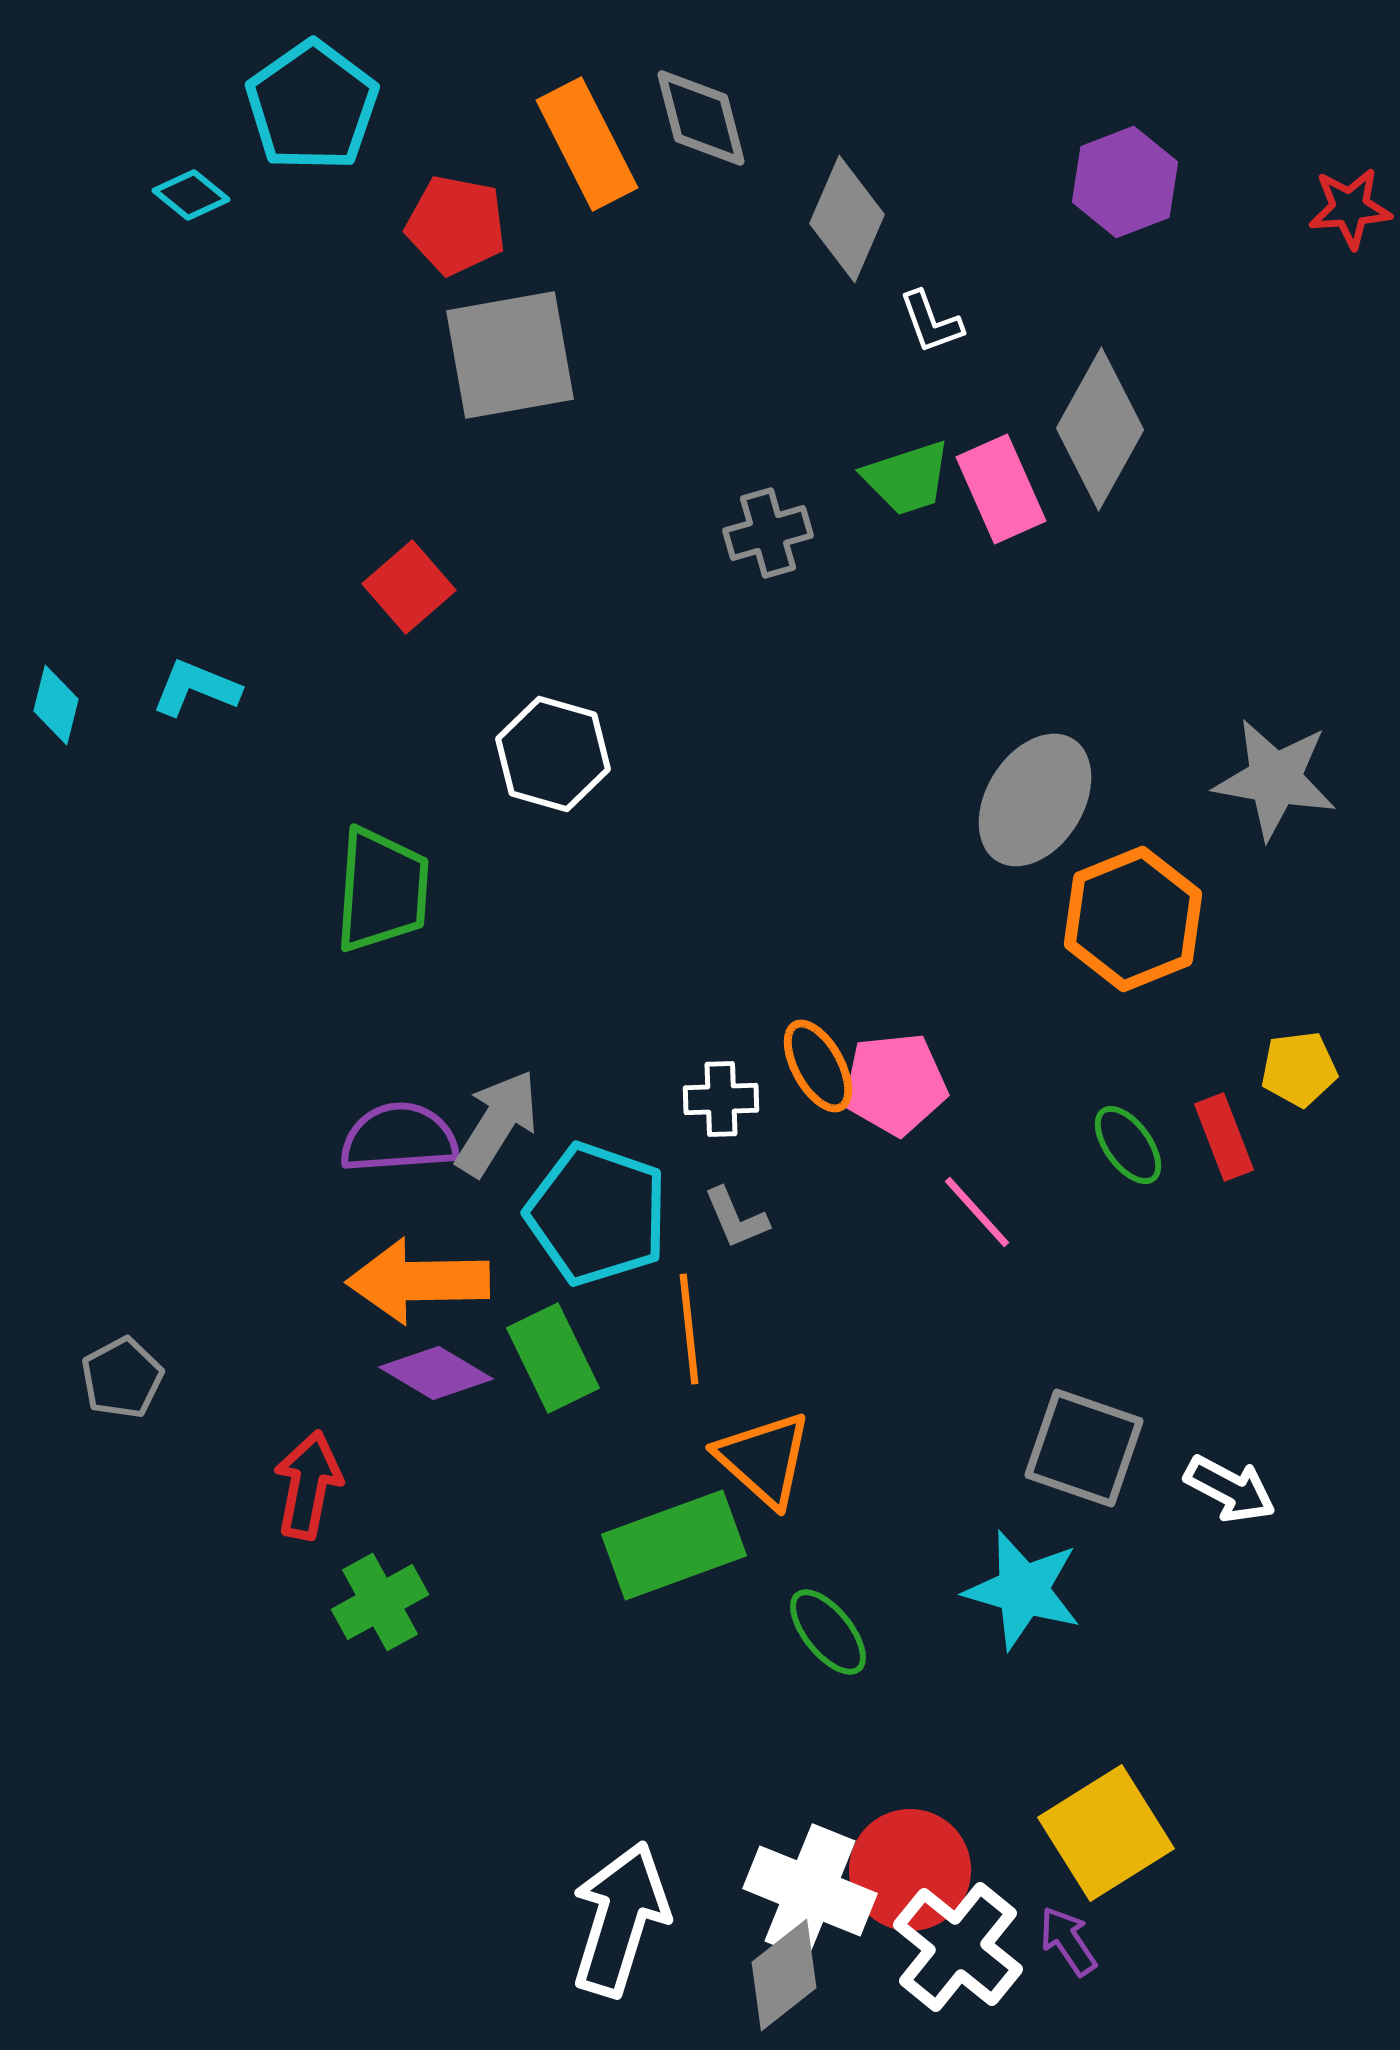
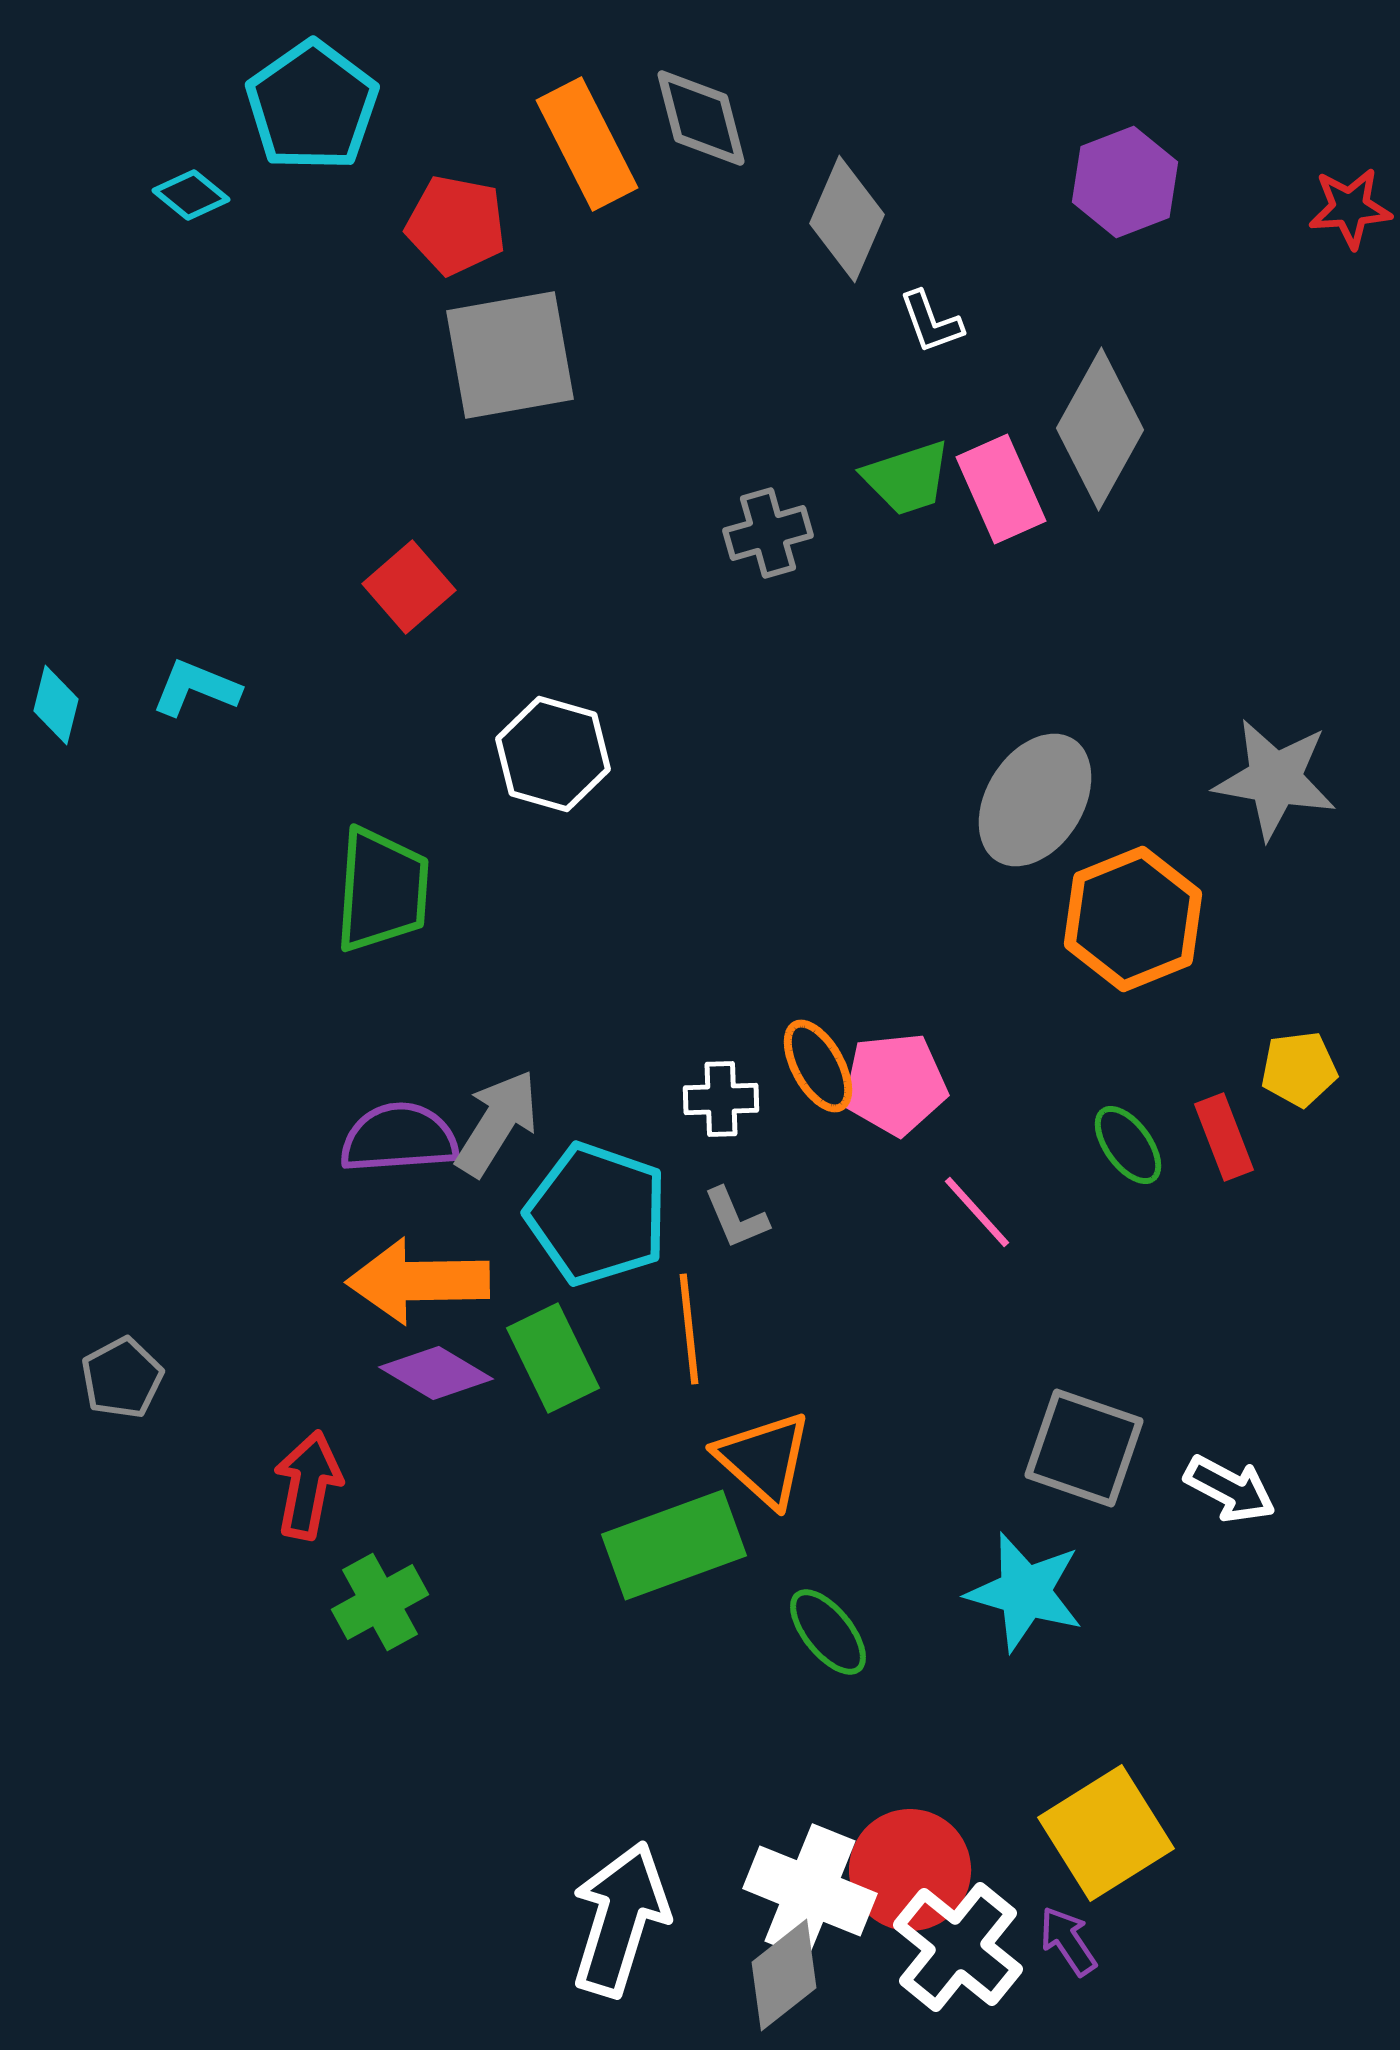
cyan star at (1023, 1590): moved 2 px right, 2 px down
